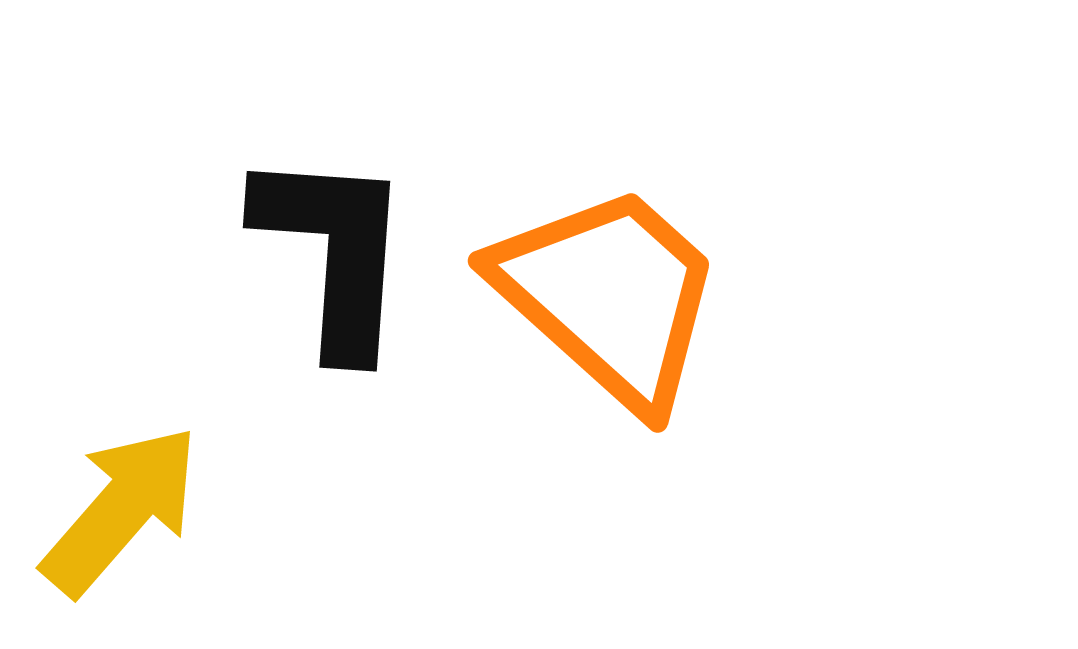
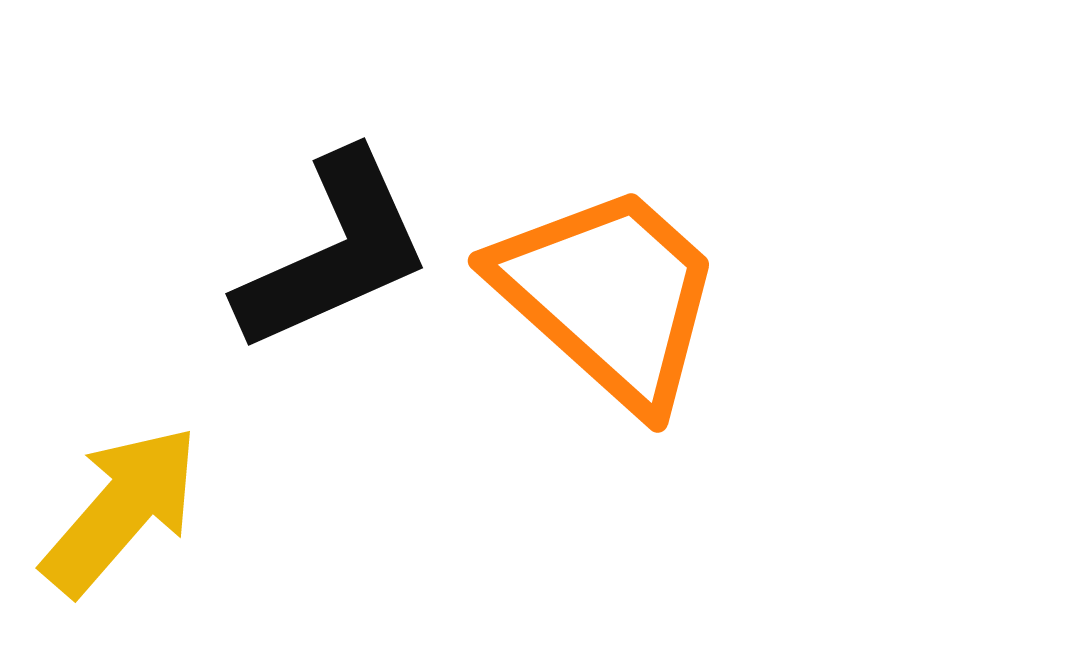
black L-shape: rotated 62 degrees clockwise
